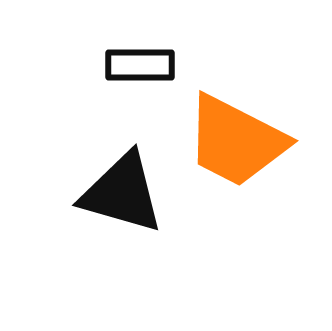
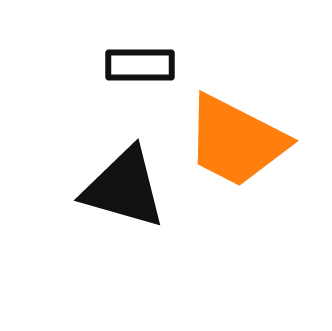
black triangle: moved 2 px right, 5 px up
